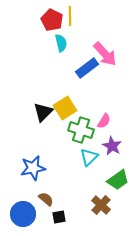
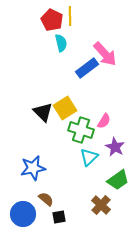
black triangle: rotated 30 degrees counterclockwise
purple star: moved 3 px right, 1 px down
